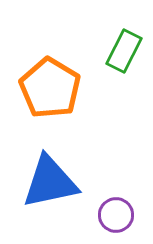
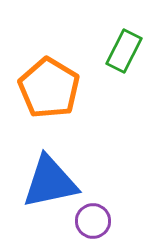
orange pentagon: moved 1 px left
purple circle: moved 23 px left, 6 px down
